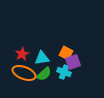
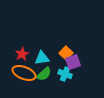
orange square: rotated 16 degrees clockwise
cyan cross: moved 1 px right, 2 px down
